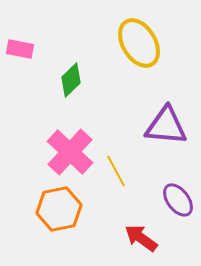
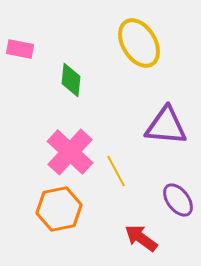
green diamond: rotated 40 degrees counterclockwise
